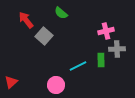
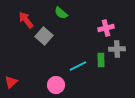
pink cross: moved 3 px up
